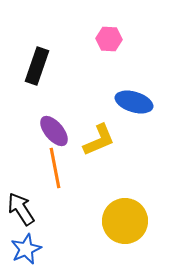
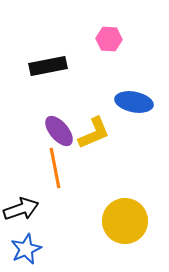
black rectangle: moved 11 px right; rotated 60 degrees clockwise
blue ellipse: rotated 6 degrees counterclockwise
purple ellipse: moved 5 px right
yellow L-shape: moved 5 px left, 7 px up
black arrow: rotated 104 degrees clockwise
